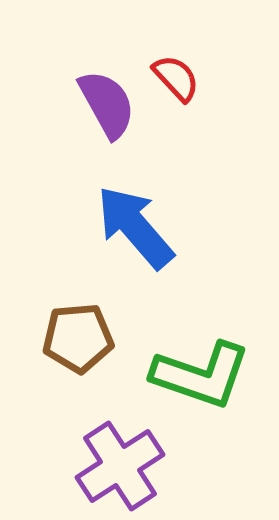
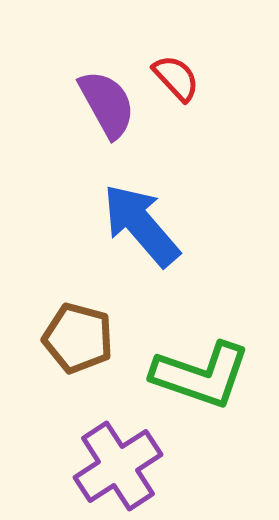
blue arrow: moved 6 px right, 2 px up
brown pentagon: rotated 20 degrees clockwise
purple cross: moved 2 px left
